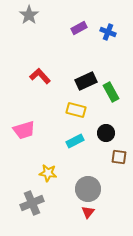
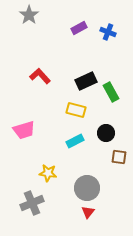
gray circle: moved 1 px left, 1 px up
